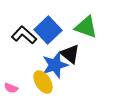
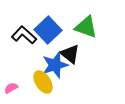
pink semicircle: rotated 128 degrees clockwise
